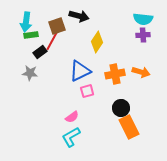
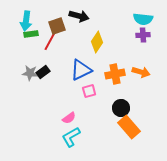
cyan arrow: moved 1 px up
green rectangle: moved 1 px up
red line: moved 2 px left
black rectangle: moved 3 px right, 20 px down
blue triangle: moved 1 px right, 1 px up
pink square: moved 2 px right
pink semicircle: moved 3 px left, 1 px down
orange rectangle: rotated 15 degrees counterclockwise
